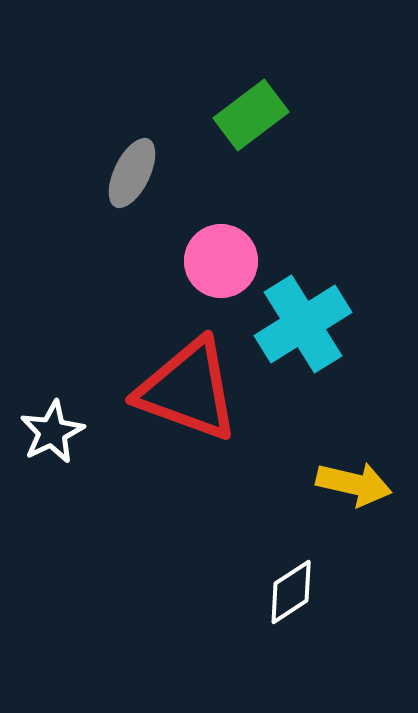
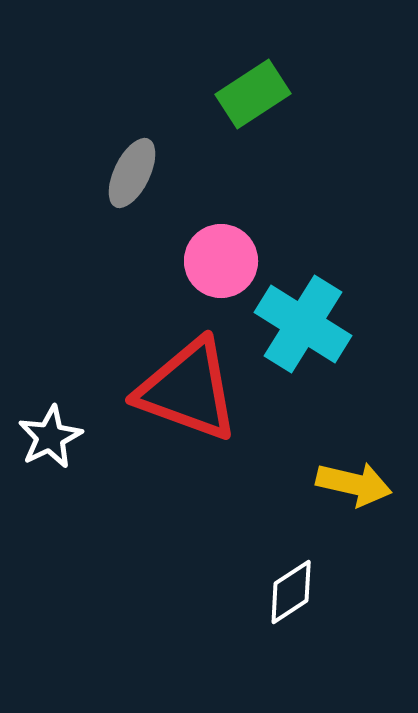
green rectangle: moved 2 px right, 21 px up; rotated 4 degrees clockwise
cyan cross: rotated 26 degrees counterclockwise
white star: moved 2 px left, 5 px down
